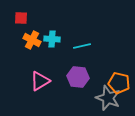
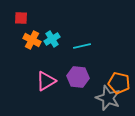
cyan cross: rotated 35 degrees counterclockwise
pink triangle: moved 6 px right
